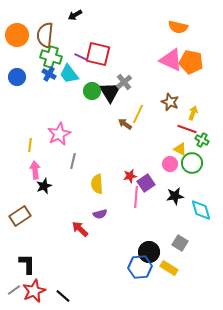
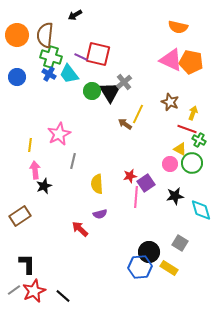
green cross at (202, 140): moved 3 px left
